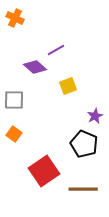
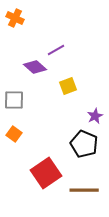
red square: moved 2 px right, 2 px down
brown line: moved 1 px right, 1 px down
